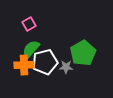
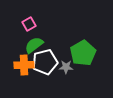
green semicircle: moved 3 px right, 4 px up; rotated 12 degrees clockwise
